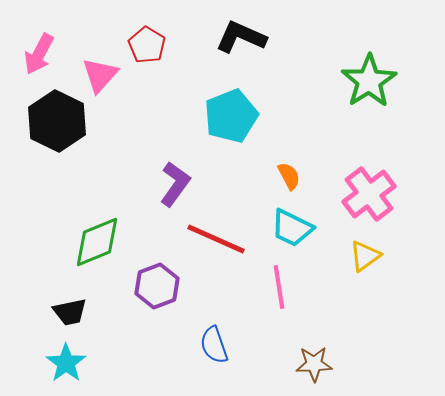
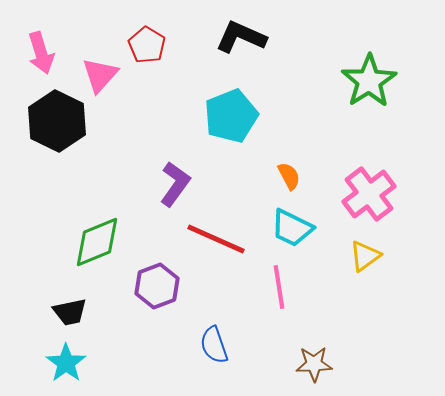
pink arrow: moved 2 px right, 1 px up; rotated 45 degrees counterclockwise
